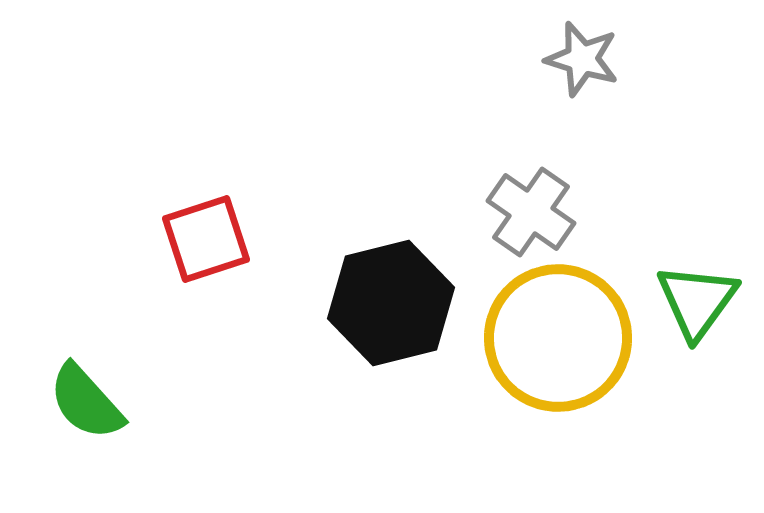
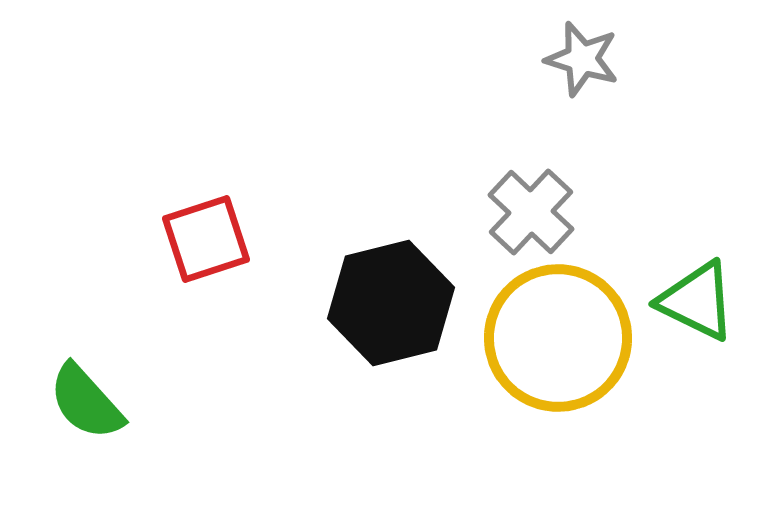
gray cross: rotated 8 degrees clockwise
green triangle: rotated 40 degrees counterclockwise
